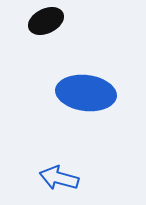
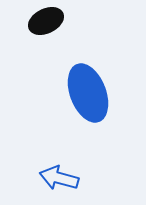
blue ellipse: moved 2 px right; rotated 62 degrees clockwise
